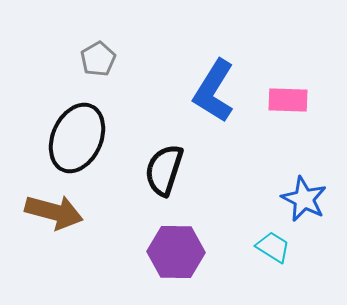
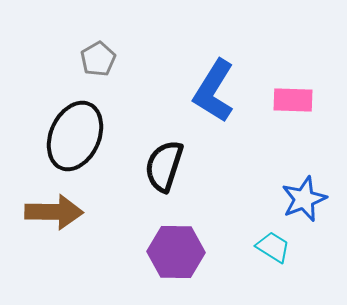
pink rectangle: moved 5 px right
black ellipse: moved 2 px left, 2 px up
black semicircle: moved 4 px up
blue star: rotated 24 degrees clockwise
brown arrow: rotated 14 degrees counterclockwise
